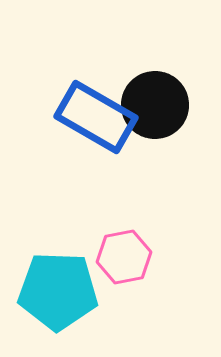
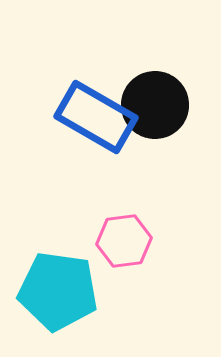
pink hexagon: moved 16 px up; rotated 4 degrees clockwise
cyan pentagon: rotated 6 degrees clockwise
